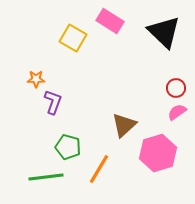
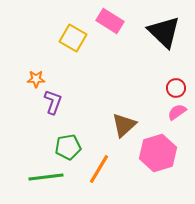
green pentagon: rotated 25 degrees counterclockwise
